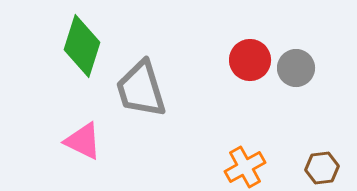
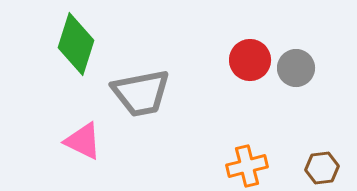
green diamond: moved 6 px left, 2 px up
gray trapezoid: moved 4 px down; rotated 84 degrees counterclockwise
orange cross: moved 2 px right, 1 px up; rotated 15 degrees clockwise
